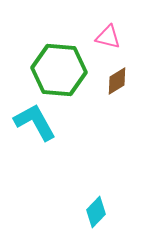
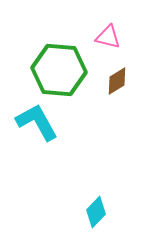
cyan L-shape: moved 2 px right
